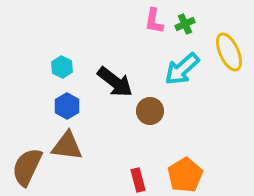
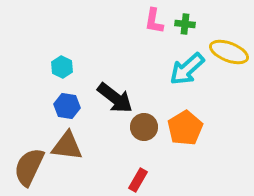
green cross: rotated 30 degrees clockwise
yellow ellipse: rotated 45 degrees counterclockwise
cyan arrow: moved 5 px right
black arrow: moved 16 px down
blue hexagon: rotated 20 degrees counterclockwise
brown circle: moved 6 px left, 16 px down
brown semicircle: moved 2 px right
orange pentagon: moved 47 px up
red rectangle: rotated 45 degrees clockwise
